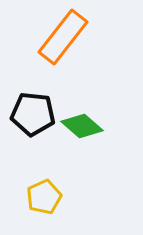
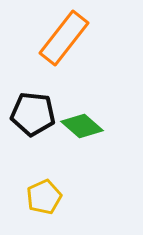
orange rectangle: moved 1 px right, 1 px down
